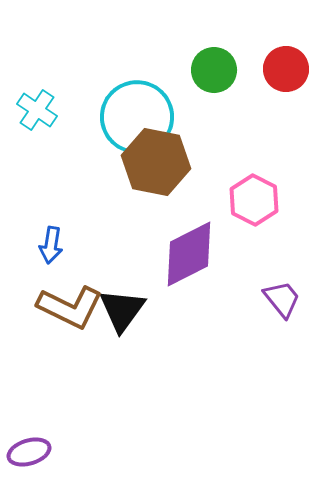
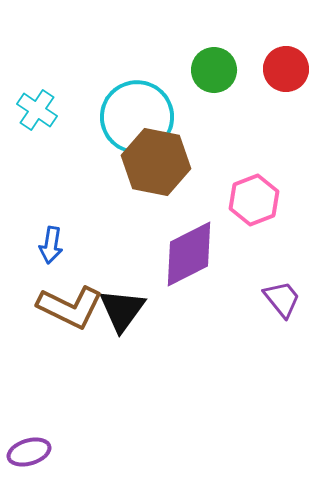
pink hexagon: rotated 12 degrees clockwise
